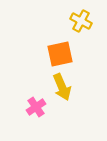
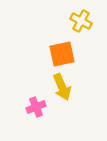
orange square: moved 2 px right
pink cross: rotated 12 degrees clockwise
